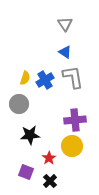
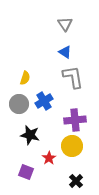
blue cross: moved 1 px left, 21 px down
black star: rotated 18 degrees clockwise
black cross: moved 26 px right
